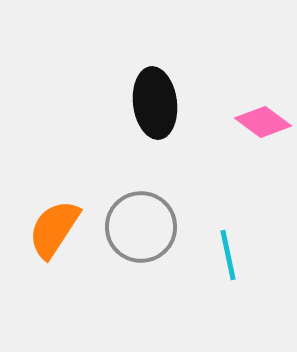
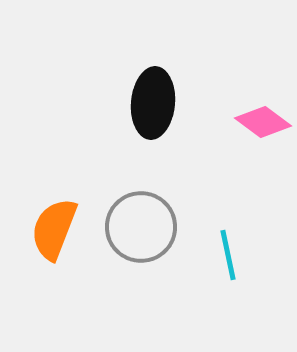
black ellipse: moved 2 px left; rotated 12 degrees clockwise
orange semicircle: rotated 12 degrees counterclockwise
